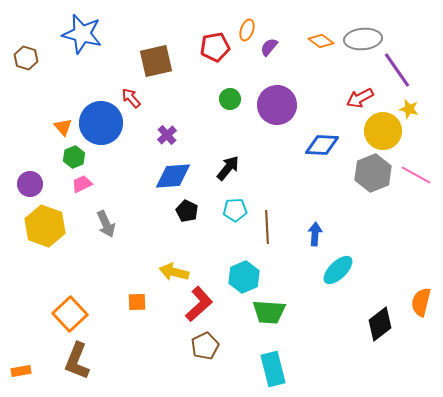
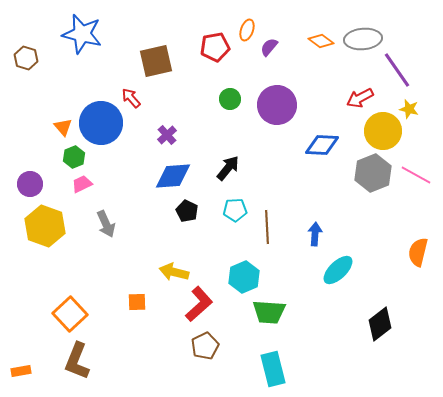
orange semicircle at (421, 302): moved 3 px left, 50 px up
